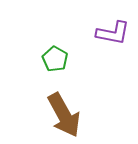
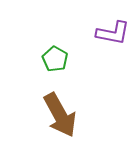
brown arrow: moved 4 px left
